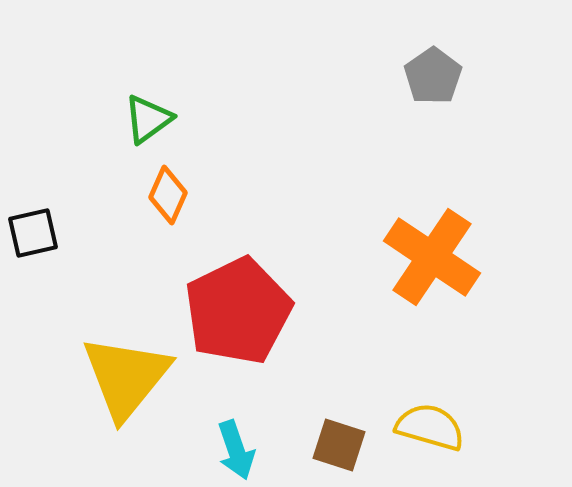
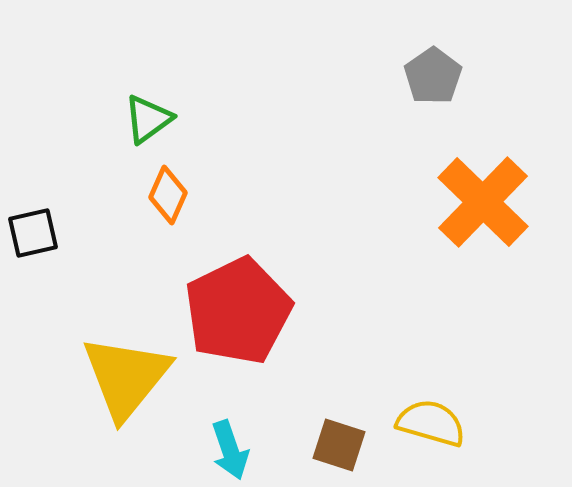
orange cross: moved 51 px right, 55 px up; rotated 10 degrees clockwise
yellow semicircle: moved 1 px right, 4 px up
cyan arrow: moved 6 px left
